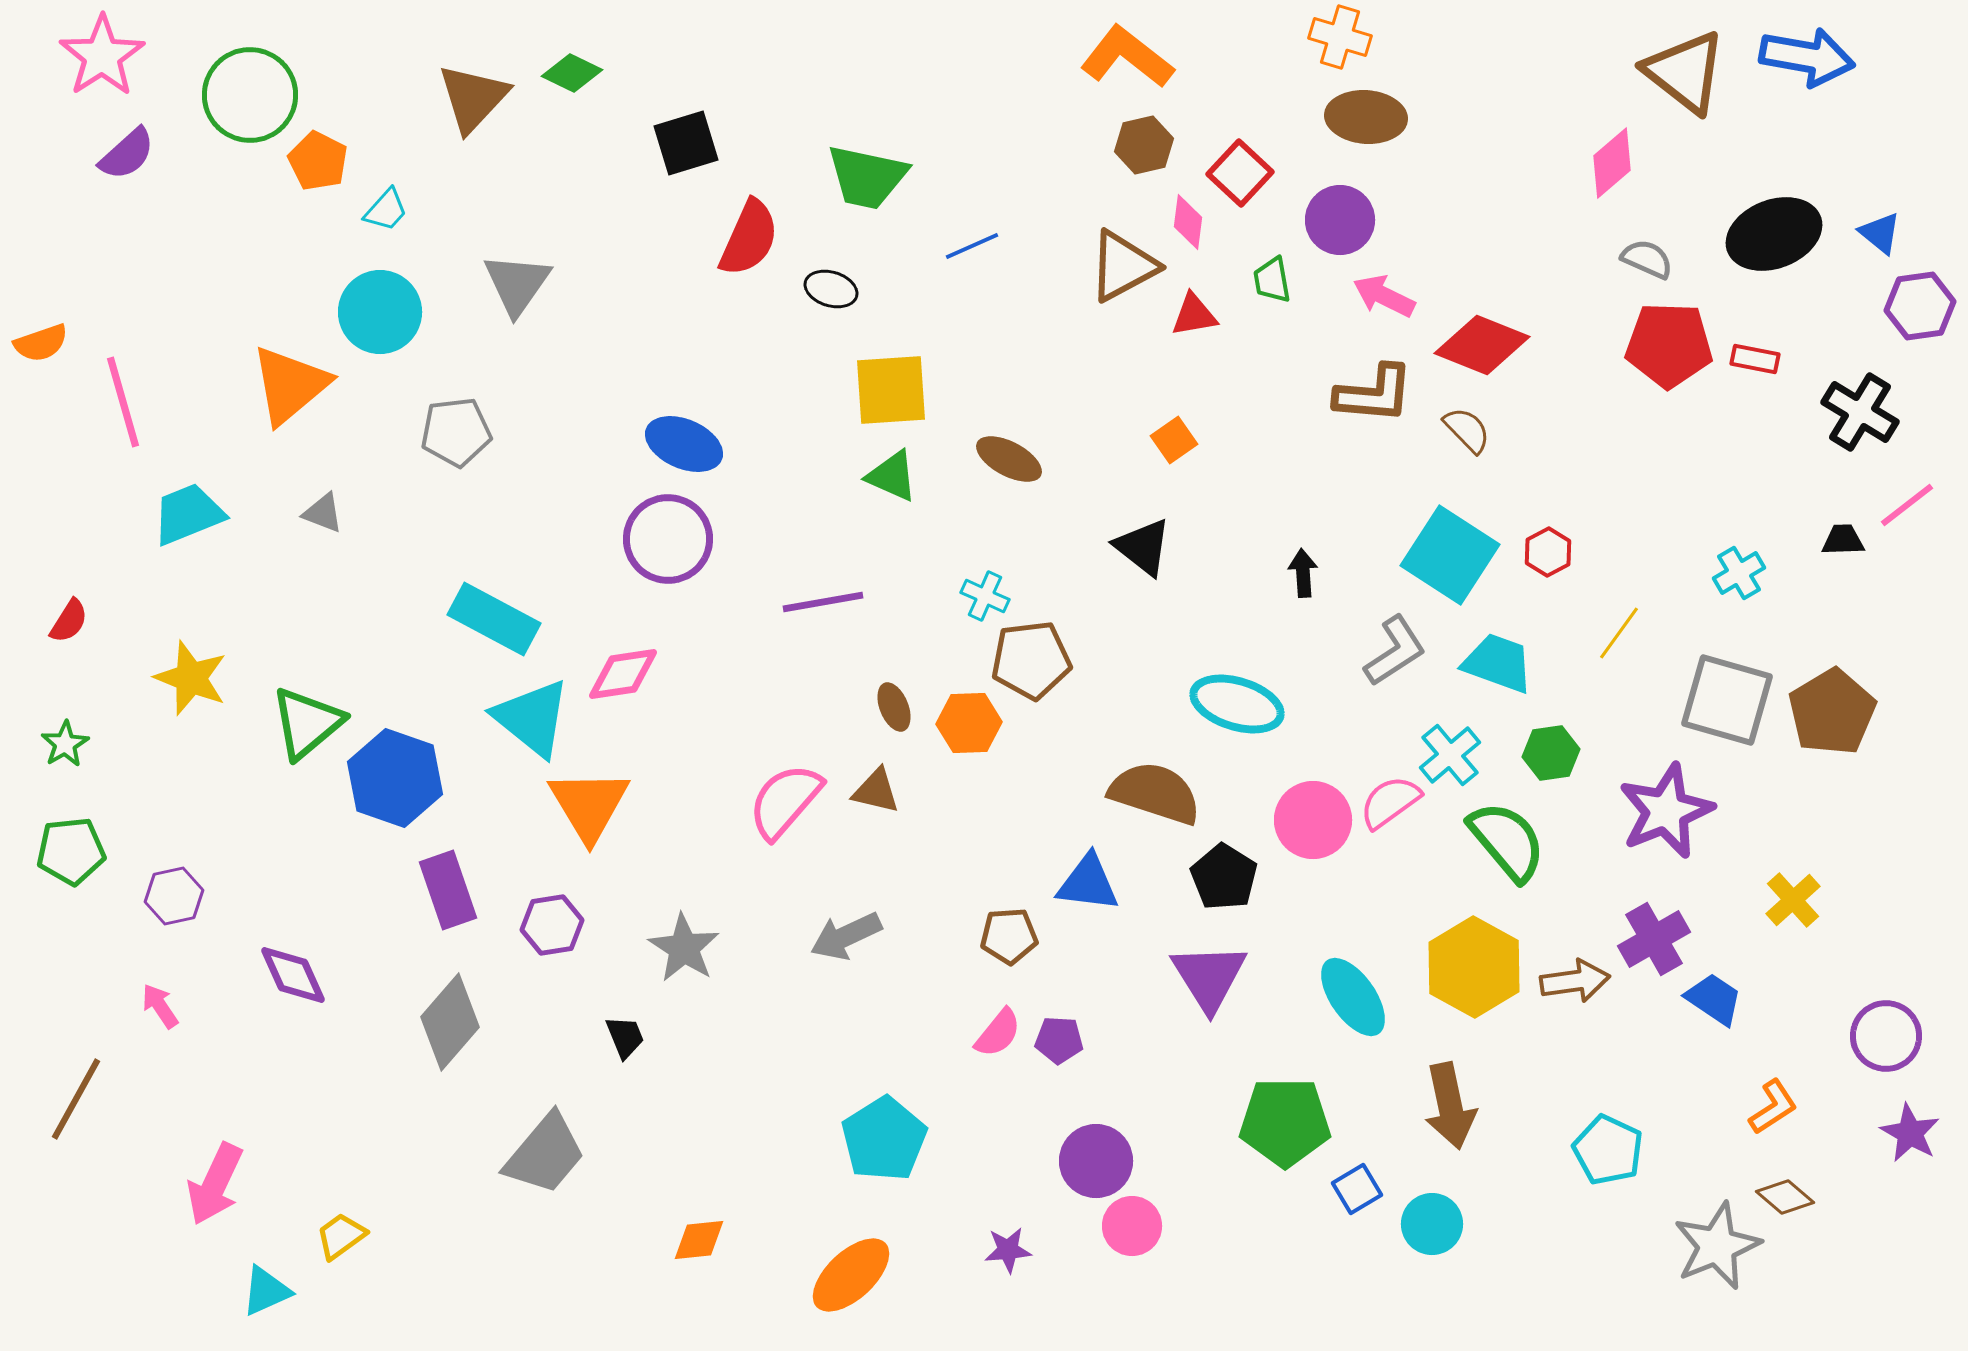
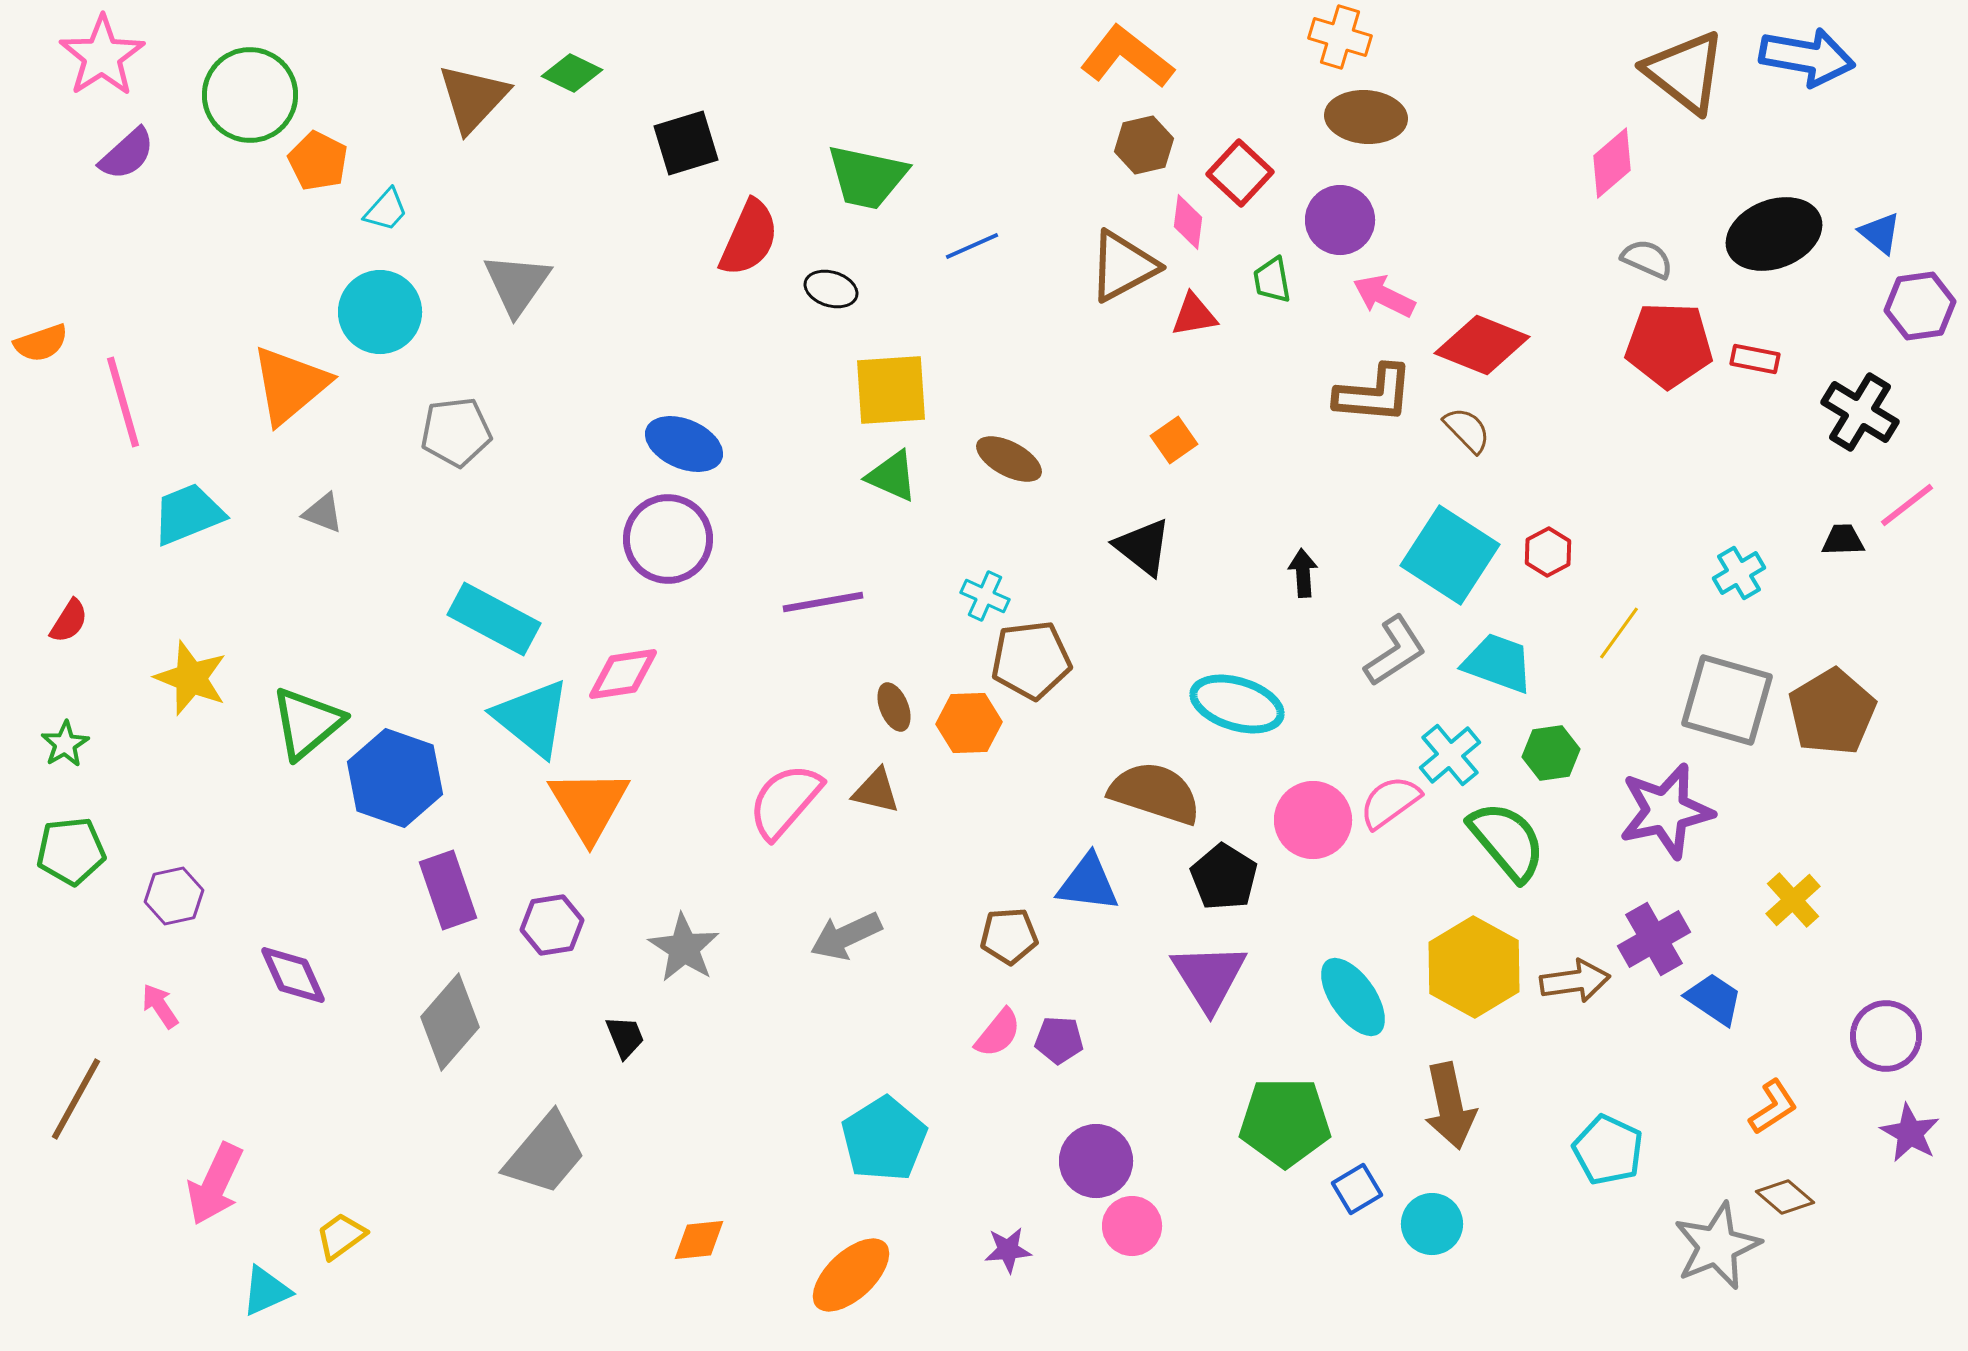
purple star at (1666, 811): rotated 10 degrees clockwise
